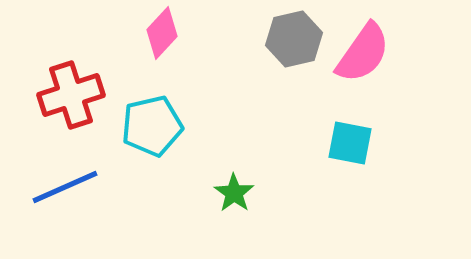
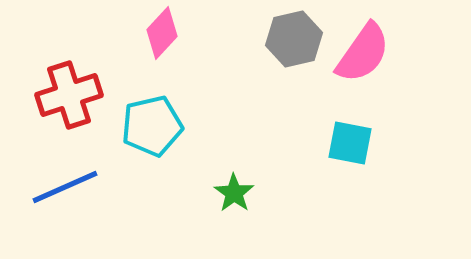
red cross: moved 2 px left
